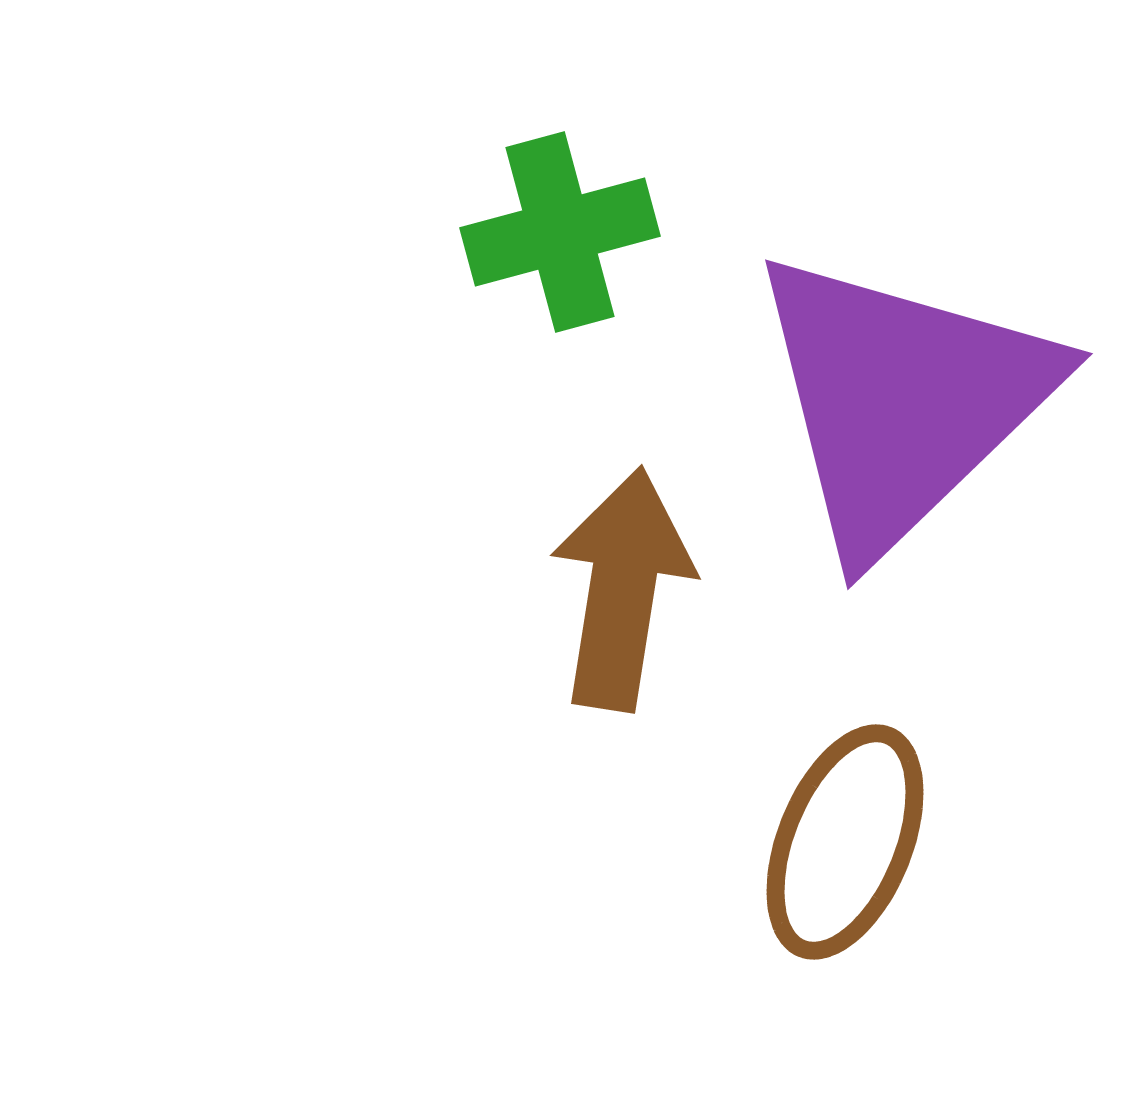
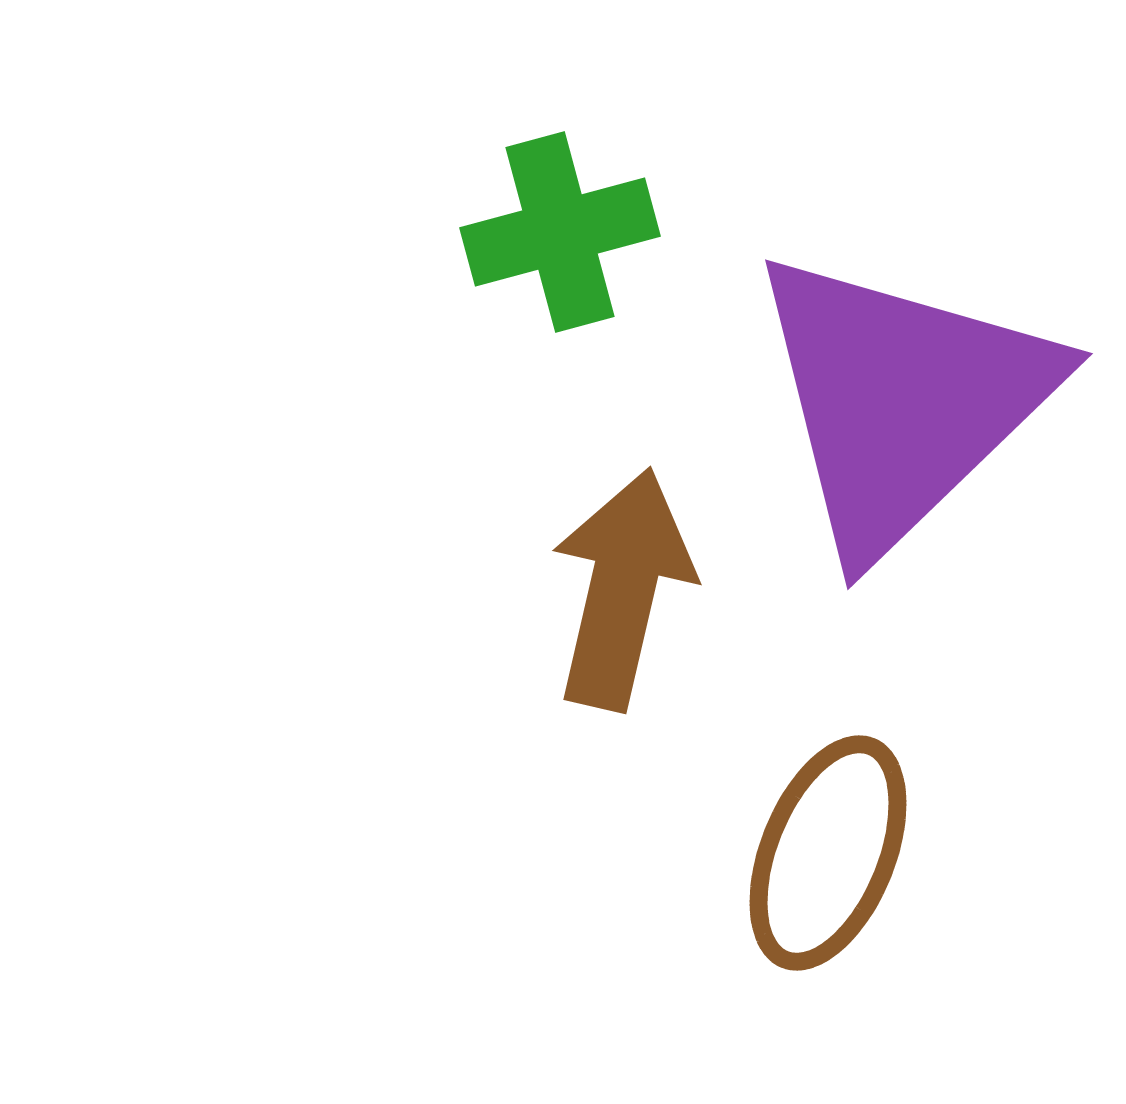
brown arrow: rotated 4 degrees clockwise
brown ellipse: moved 17 px left, 11 px down
